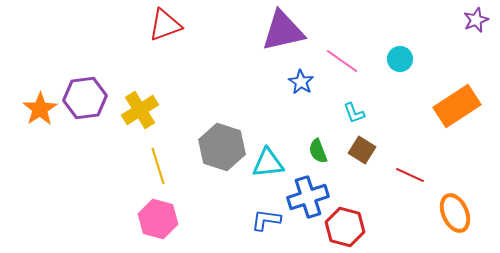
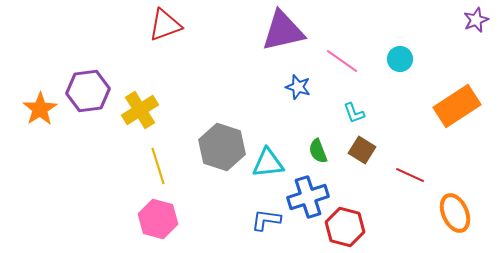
blue star: moved 3 px left, 5 px down; rotated 15 degrees counterclockwise
purple hexagon: moved 3 px right, 7 px up
